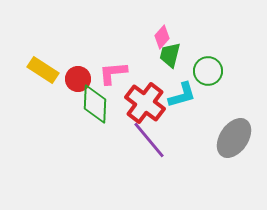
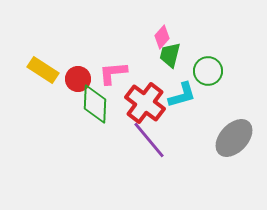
gray ellipse: rotated 9 degrees clockwise
